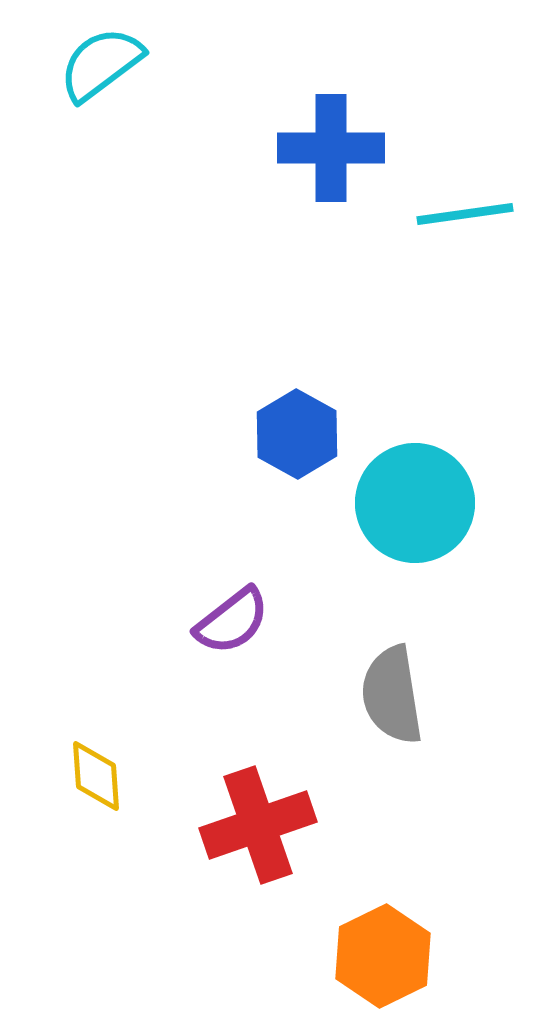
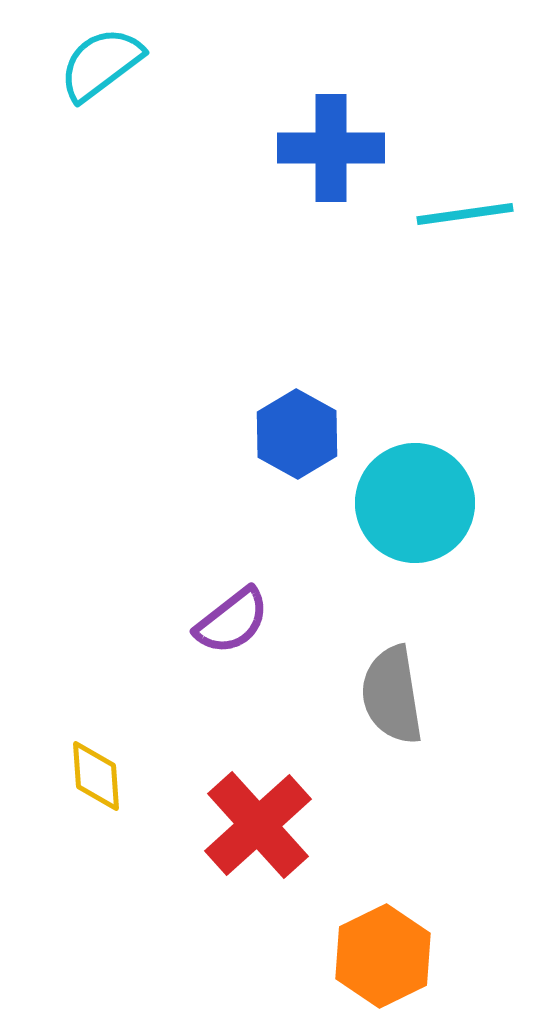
red cross: rotated 23 degrees counterclockwise
